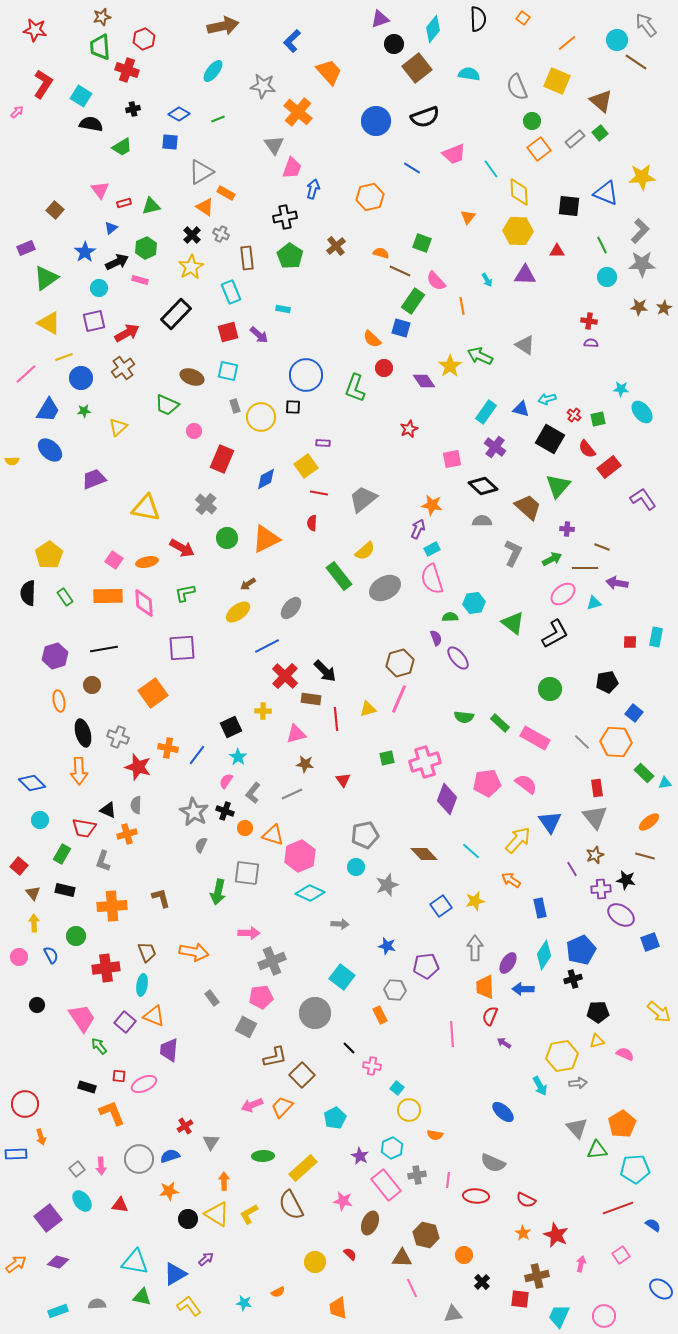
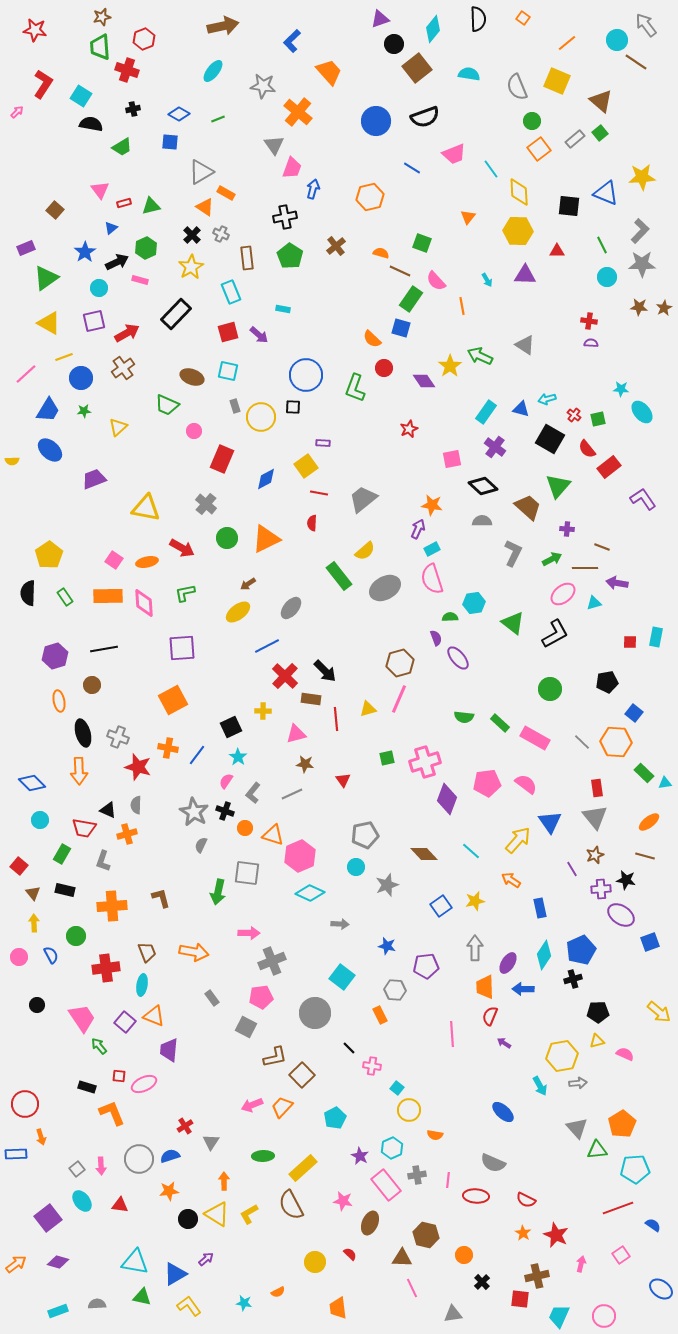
green rectangle at (413, 301): moved 2 px left, 2 px up
orange square at (153, 693): moved 20 px right, 7 px down; rotated 8 degrees clockwise
